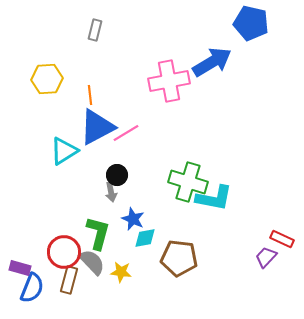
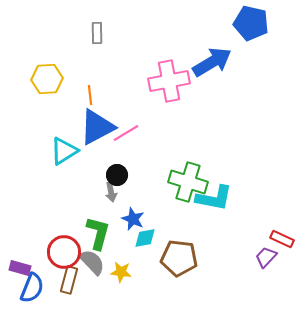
gray rectangle: moved 2 px right, 3 px down; rotated 15 degrees counterclockwise
